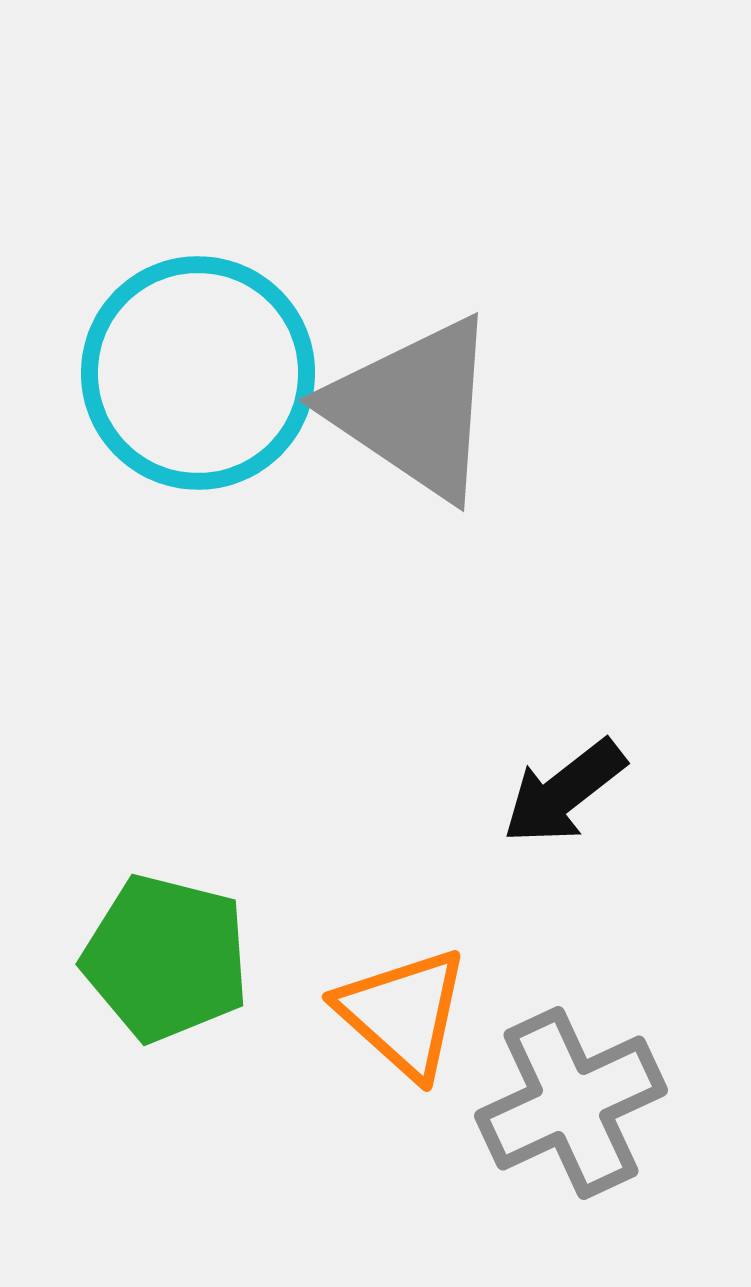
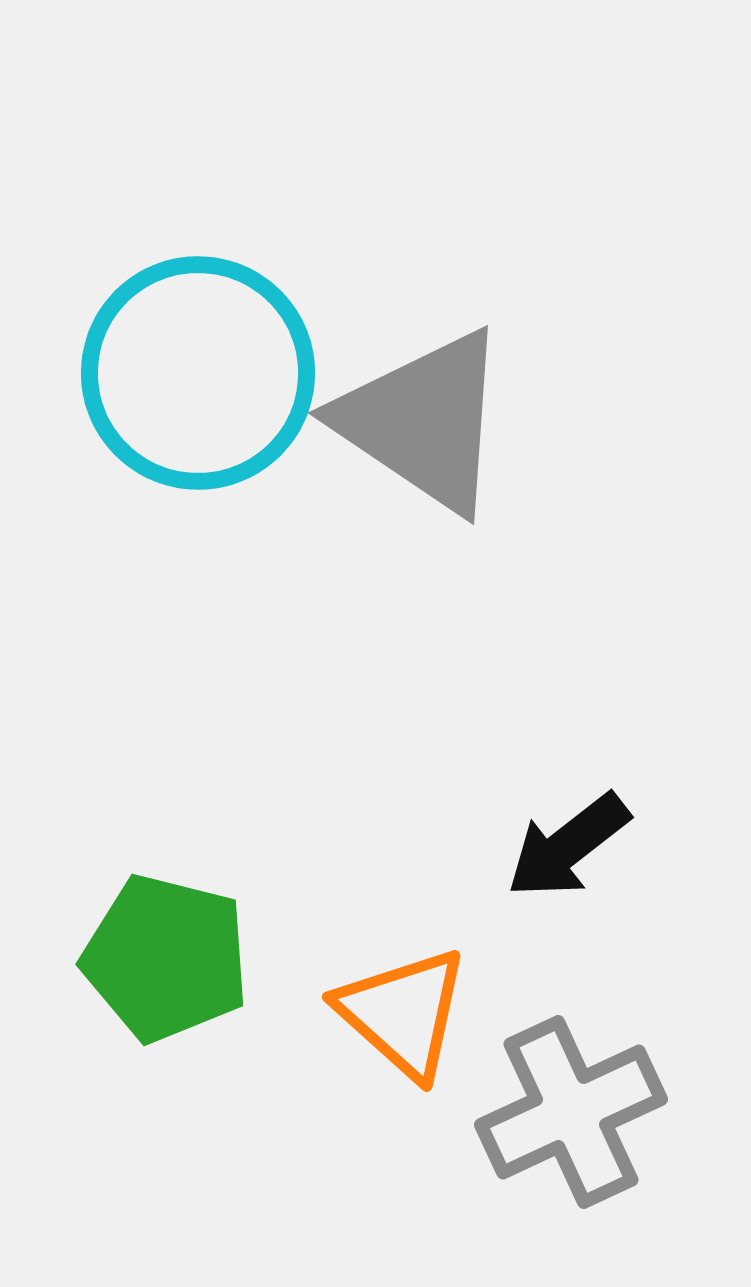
gray triangle: moved 10 px right, 13 px down
black arrow: moved 4 px right, 54 px down
gray cross: moved 9 px down
